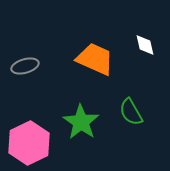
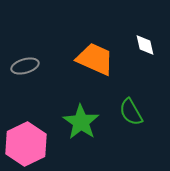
pink hexagon: moved 3 px left, 1 px down
